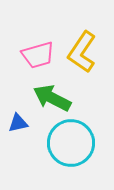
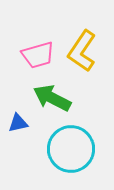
yellow L-shape: moved 1 px up
cyan circle: moved 6 px down
